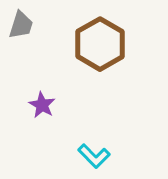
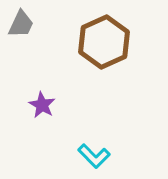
gray trapezoid: moved 1 px up; rotated 8 degrees clockwise
brown hexagon: moved 4 px right, 2 px up; rotated 6 degrees clockwise
